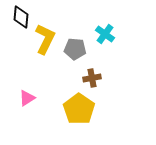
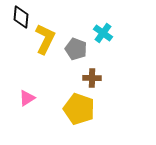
cyan cross: moved 2 px left, 1 px up
gray pentagon: moved 1 px right; rotated 15 degrees clockwise
brown cross: rotated 12 degrees clockwise
yellow pentagon: rotated 16 degrees counterclockwise
